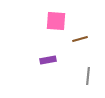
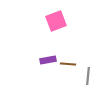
pink square: rotated 25 degrees counterclockwise
brown line: moved 12 px left, 25 px down; rotated 21 degrees clockwise
